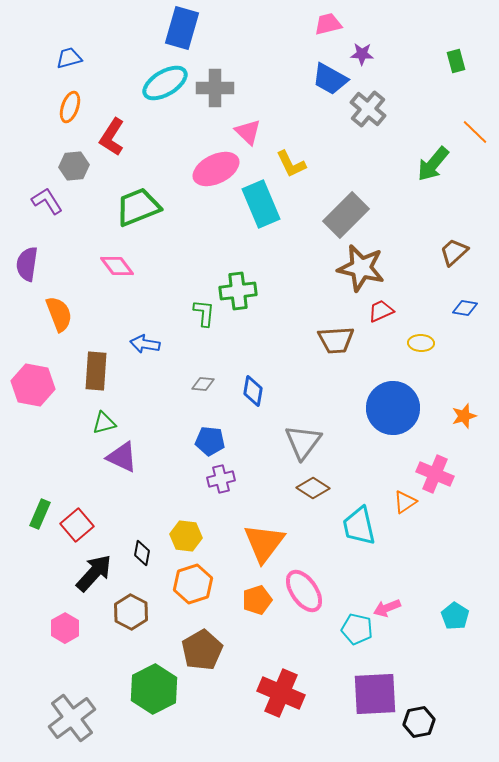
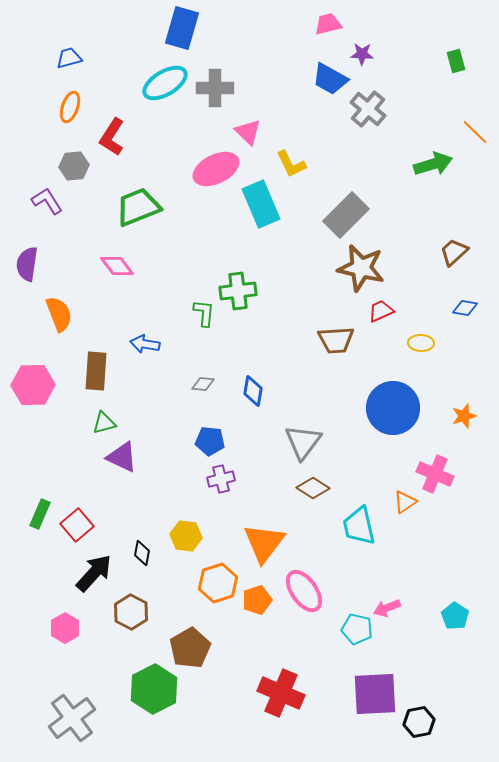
green arrow at (433, 164): rotated 147 degrees counterclockwise
pink hexagon at (33, 385): rotated 12 degrees counterclockwise
orange hexagon at (193, 584): moved 25 px right, 1 px up
brown pentagon at (202, 650): moved 12 px left, 2 px up
